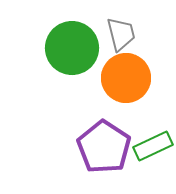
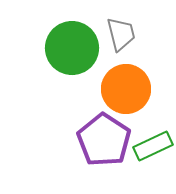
orange circle: moved 11 px down
purple pentagon: moved 7 px up
